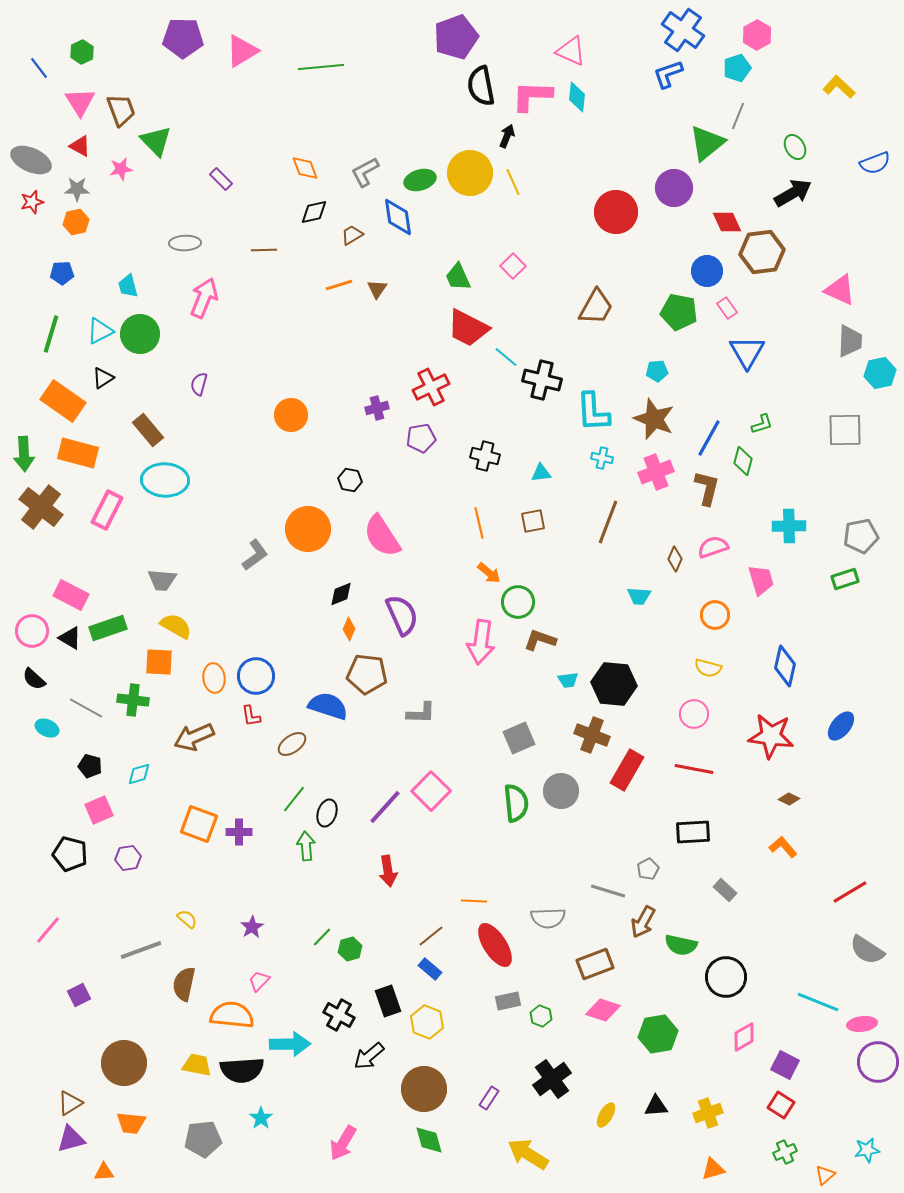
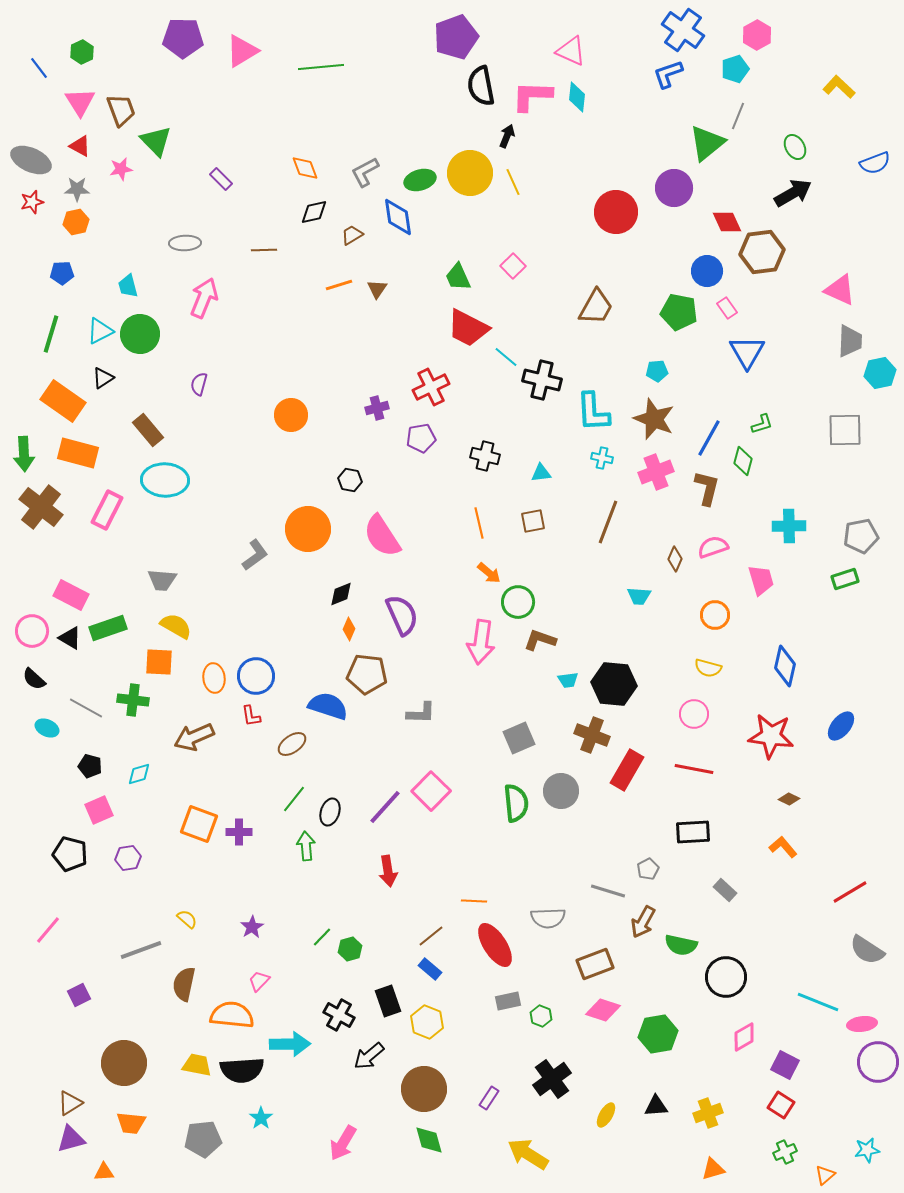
cyan pentagon at (737, 68): moved 2 px left, 1 px down
black ellipse at (327, 813): moved 3 px right, 1 px up
